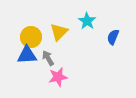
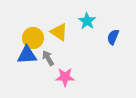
yellow triangle: rotated 42 degrees counterclockwise
yellow circle: moved 2 px right, 1 px down
pink star: moved 7 px right; rotated 12 degrees clockwise
